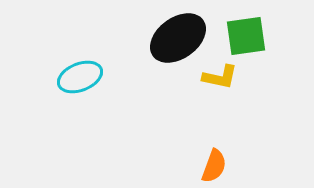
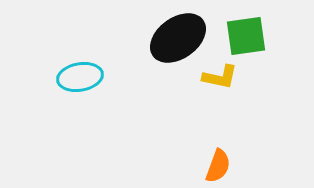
cyan ellipse: rotated 12 degrees clockwise
orange semicircle: moved 4 px right
